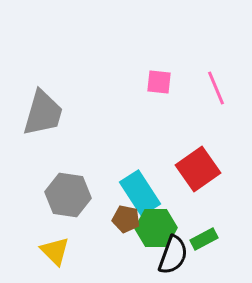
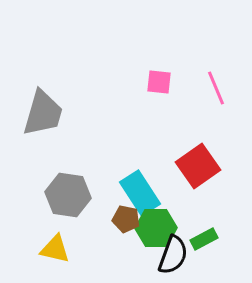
red square: moved 3 px up
yellow triangle: moved 2 px up; rotated 32 degrees counterclockwise
